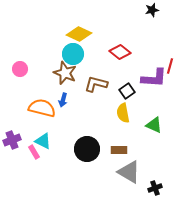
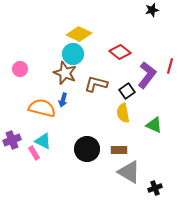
purple L-shape: moved 7 px left, 3 px up; rotated 56 degrees counterclockwise
pink rectangle: moved 1 px down
